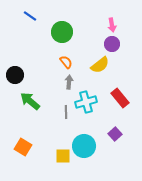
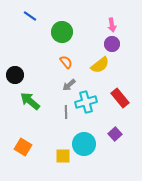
gray arrow: moved 3 px down; rotated 136 degrees counterclockwise
cyan circle: moved 2 px up
